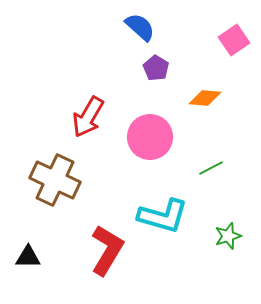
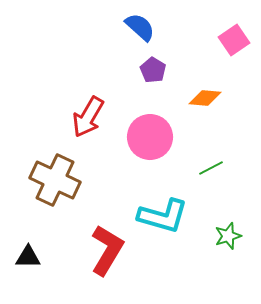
purple pentagon: moved 3 px left, 2 px down
